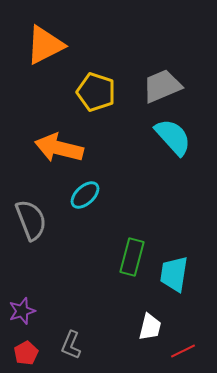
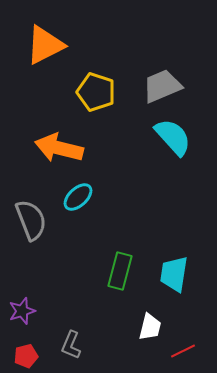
cyan ellipse: moved 7 px left, 2 px down
green rectangle: moved 12 px left, 14 px down
red pentagon: moved 3 px down; rotated 15 degrees clockwise
